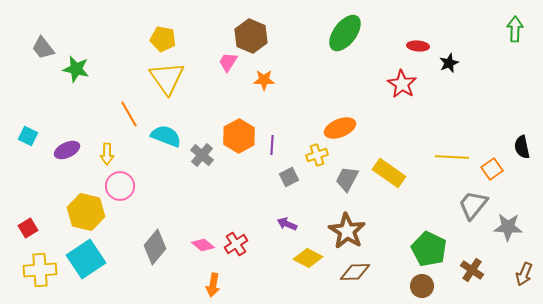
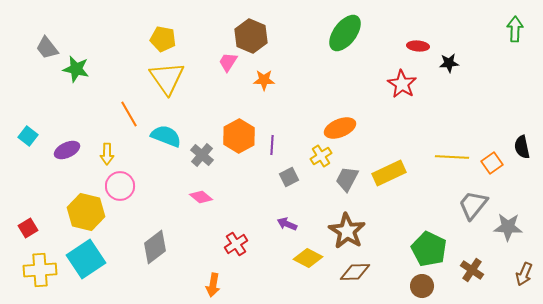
gray trapezoid at (43, 48): moved 4 px right
black star at (449, 63): rotated 18 degrees clockwise
cyan square at (28, 136): rotated 12 degrees clockwise
yellow cross at (317, 155): moved 4 px right, 1 px down; rotated 15 degrees counterclockwise
orange square at (492, 169): moved 6 px up
yellow rectangle at (389, 173): rotated 60 degrees counterclockwise
pink diamond at (203, 245): moved 2 px left, 48 px up
gray diamond at (155, 247): rotated 12 degrees clockwise
